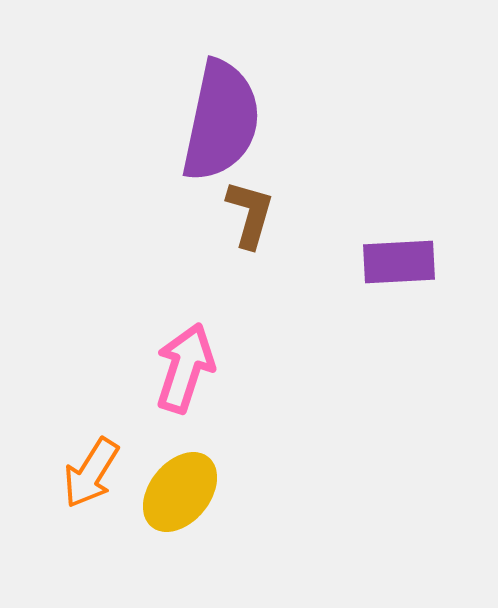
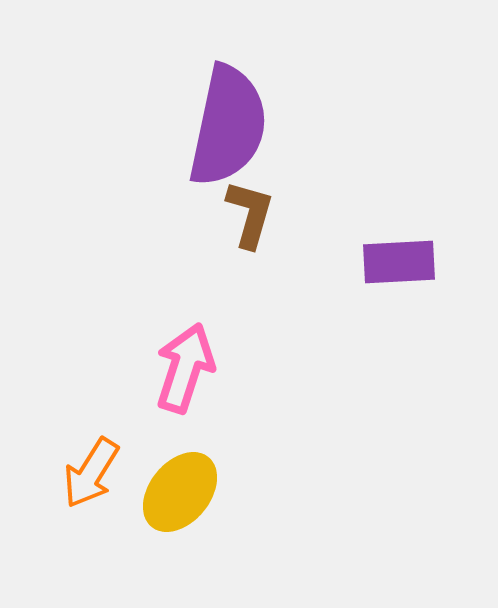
purple semicircle: moved 7 px right, 5 px down
